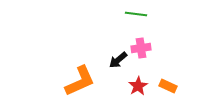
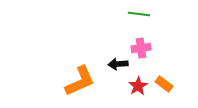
green line: moved 3 px right
black arrow: moved 4 px down; rotated 36 degrees clockwise
orange rectangle: moved 4 px left, 2 px up; rotated 12 degrees clockwise
